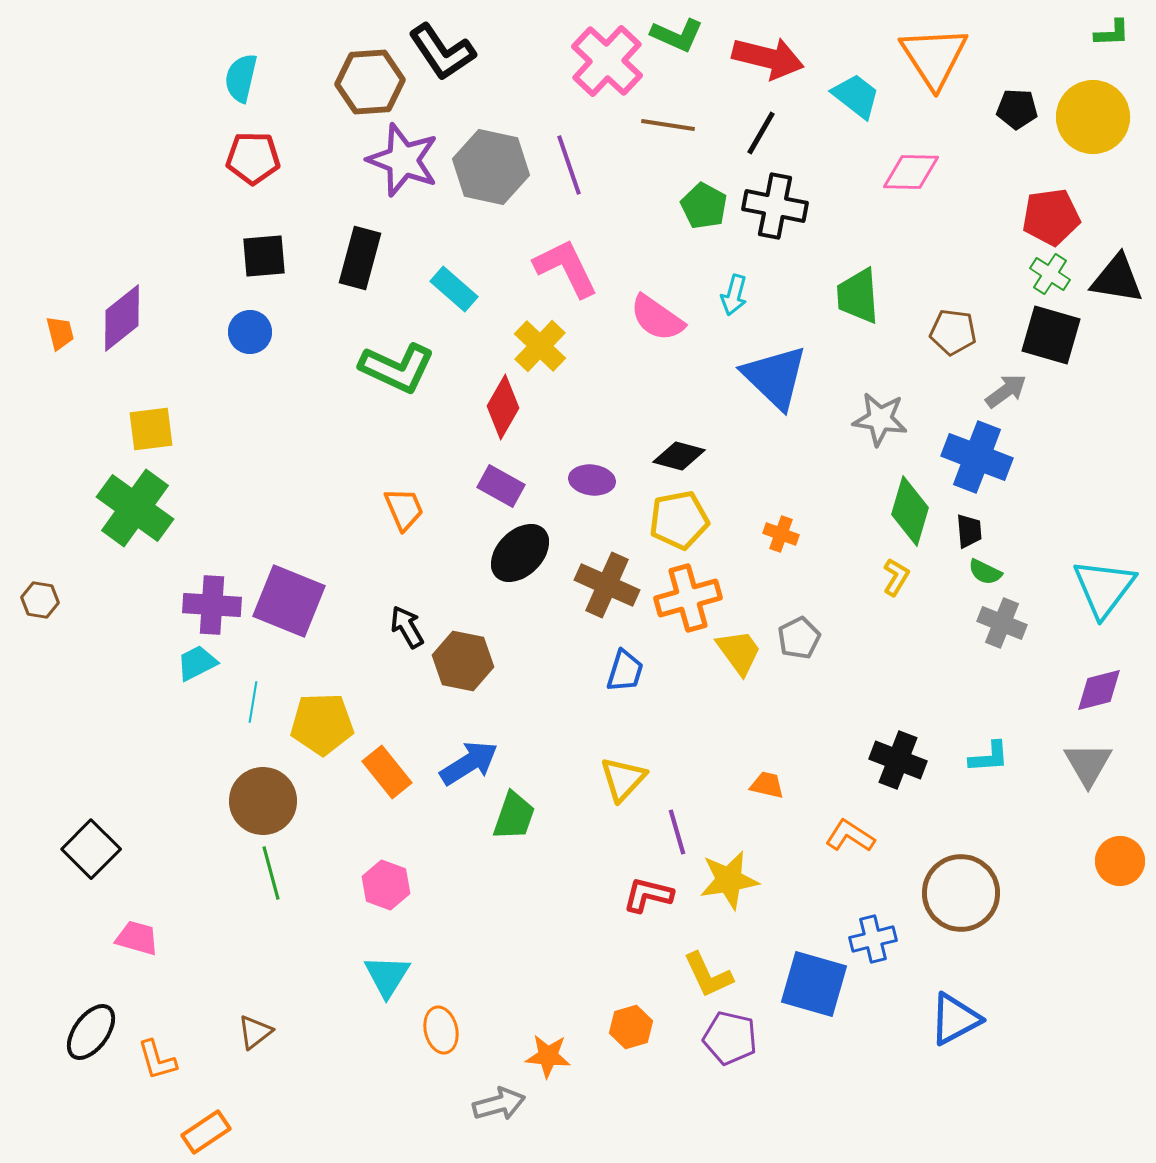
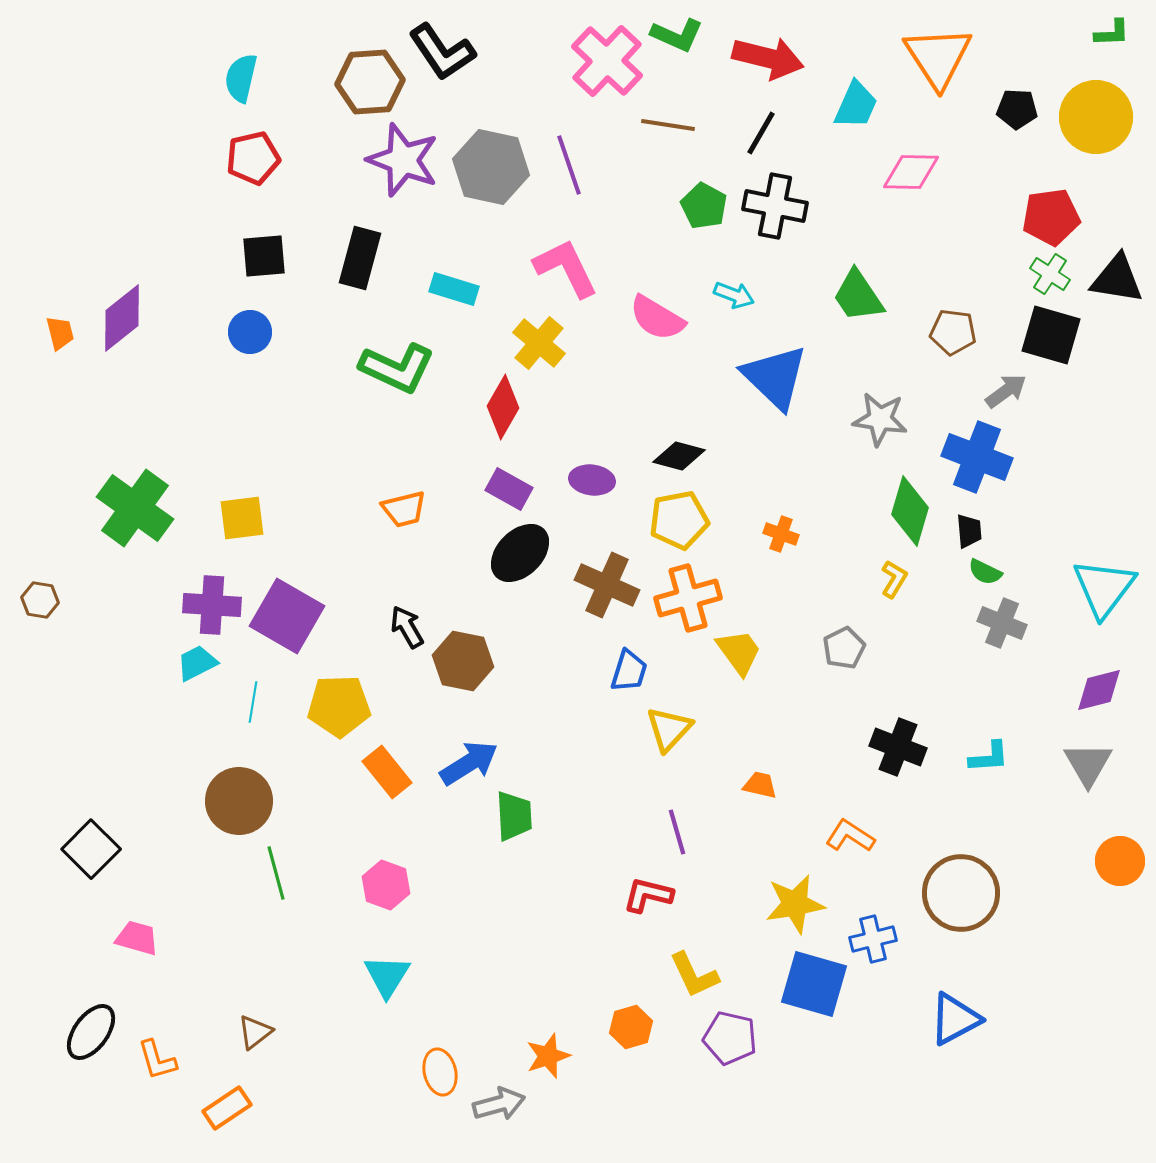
orange triangle at (934, 57): moved 4 px right
cyan trapezoid at (856, 96): moved 9 px down; rotated 76 degrees clockwise
yellow circle at (1093, 117): moved 3 px right
red pentagon at (253, 158): rotated 14 degrees counterclockwise
cyan rectangle at (454, 289): rotated 24 degrees counterclockwise
cyan arrow at (734, 295): rotated 84 degrees counterclockwise
green trapezoid at (858, 296): rotated 30 degrees counterclockwise
pink semicircle at (657, 318): rotated 4 degrees counterclockwise
yellow cross at (540, 346): moved 1 px left, 3 px up; rotated 4 degrees counterclockwise
yellow square at (151, 429): moved 91 px right, 89 px down
purple rectangle at (501, 486): moved 8 px right, 3 px down
orange trapezoid at (404, 509): rotated 99 degrees clockwise
yellow L-shape at (896, 577): moved 2 px left, 2 px down
purple square at (289, 601): moved 2 px left, 15 px down; rotated 8 degrees clockwise
gray pentagon at (799, 638): moved 45 px right, 10 px down
blue trapezoid at (625, 671): moved 4 px right
yellow pentagon at (322, 724): moved 17 px right, 18 px up
black cross at (898, 760): moved 13 px up
yellow triangle at (623, 779): moved 46 px right, 50 px up
orange trapezoid at (767, 785): moved 7 px left
brown circle at (263, 801): moved 24 px left
green trapezoid at (514, 816): rotated 22 degrees counterclockwise
green line at (271, 873): moved 5 px right
yellow star at (729, 880): moved 66 px right, 24 px down
yellow L-shape at (708, 975): moved 14 px left
orange ellipse at (441, 1030): moved 1 px left, 42 px down
orange star at (548, 1056): rotated 24 degrees counterclockwise
orange rectangle at (206, 1132): moved 21 px right, 24 px up
